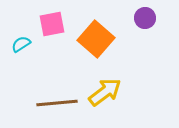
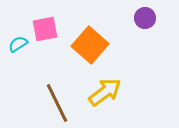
pink square: moved 7 px left, 5 px down
orange square: moved 6 px left, 6 px down
cyan semicircle: moved 3 px left
brown line: rotated 69 degrees clockwise
